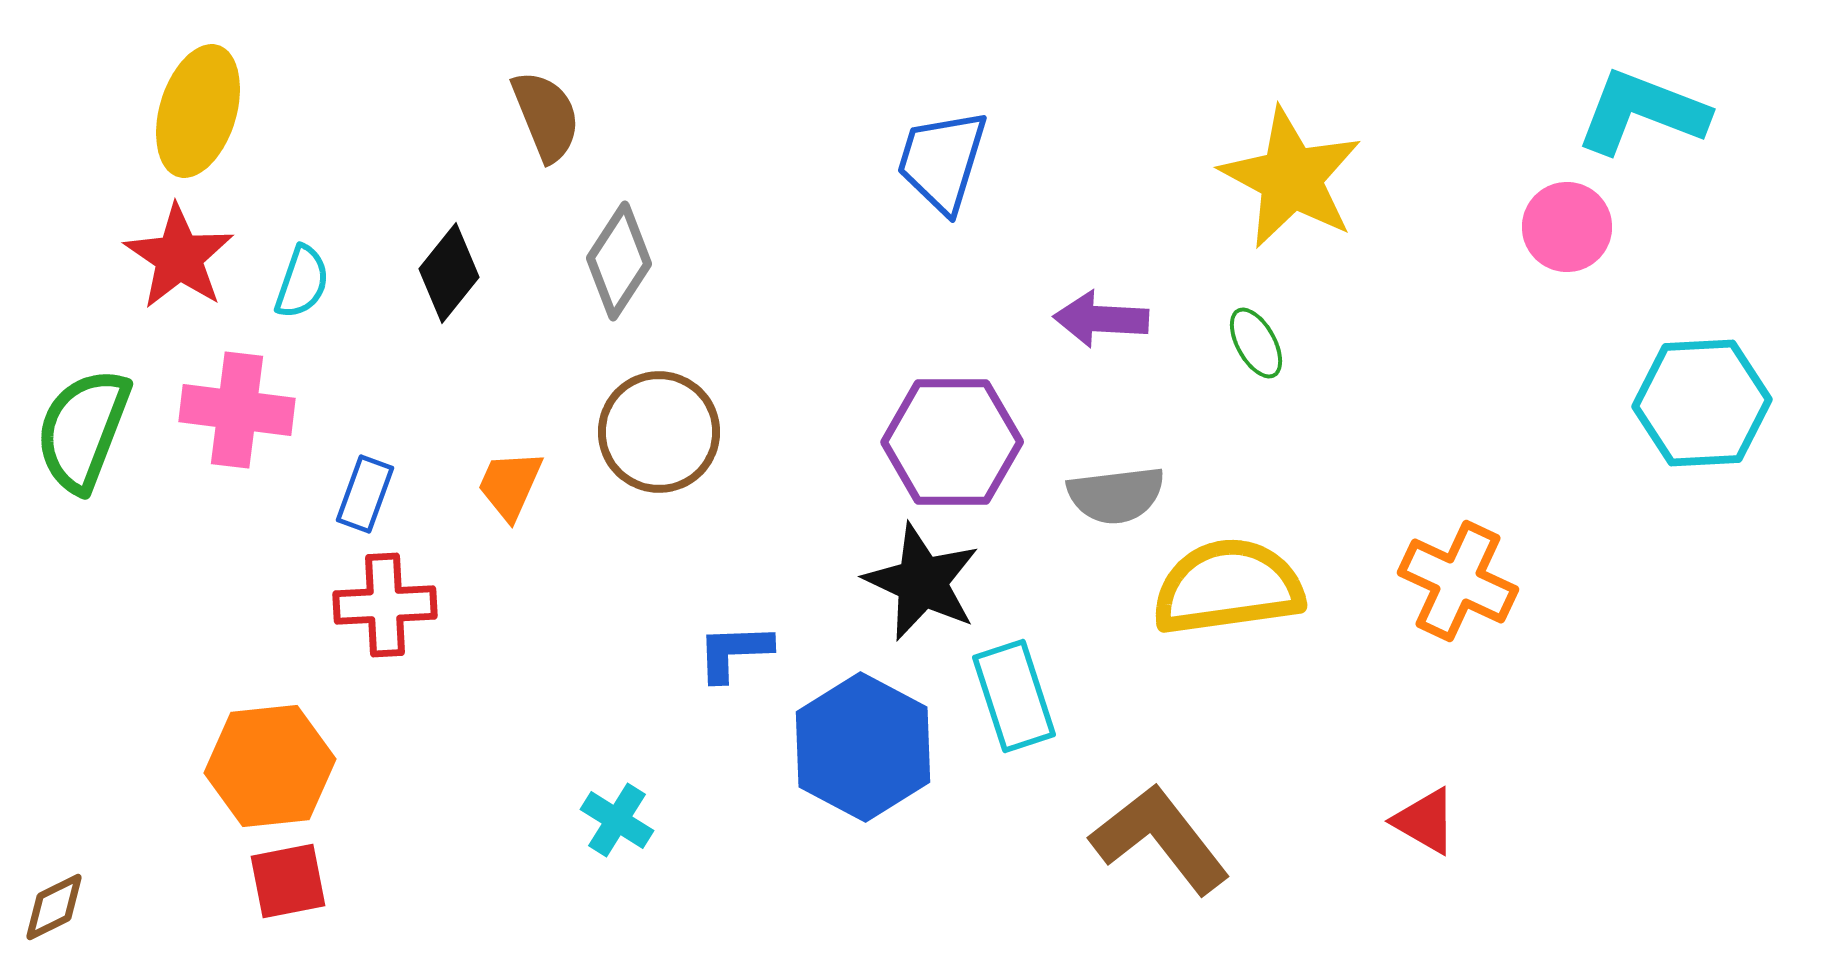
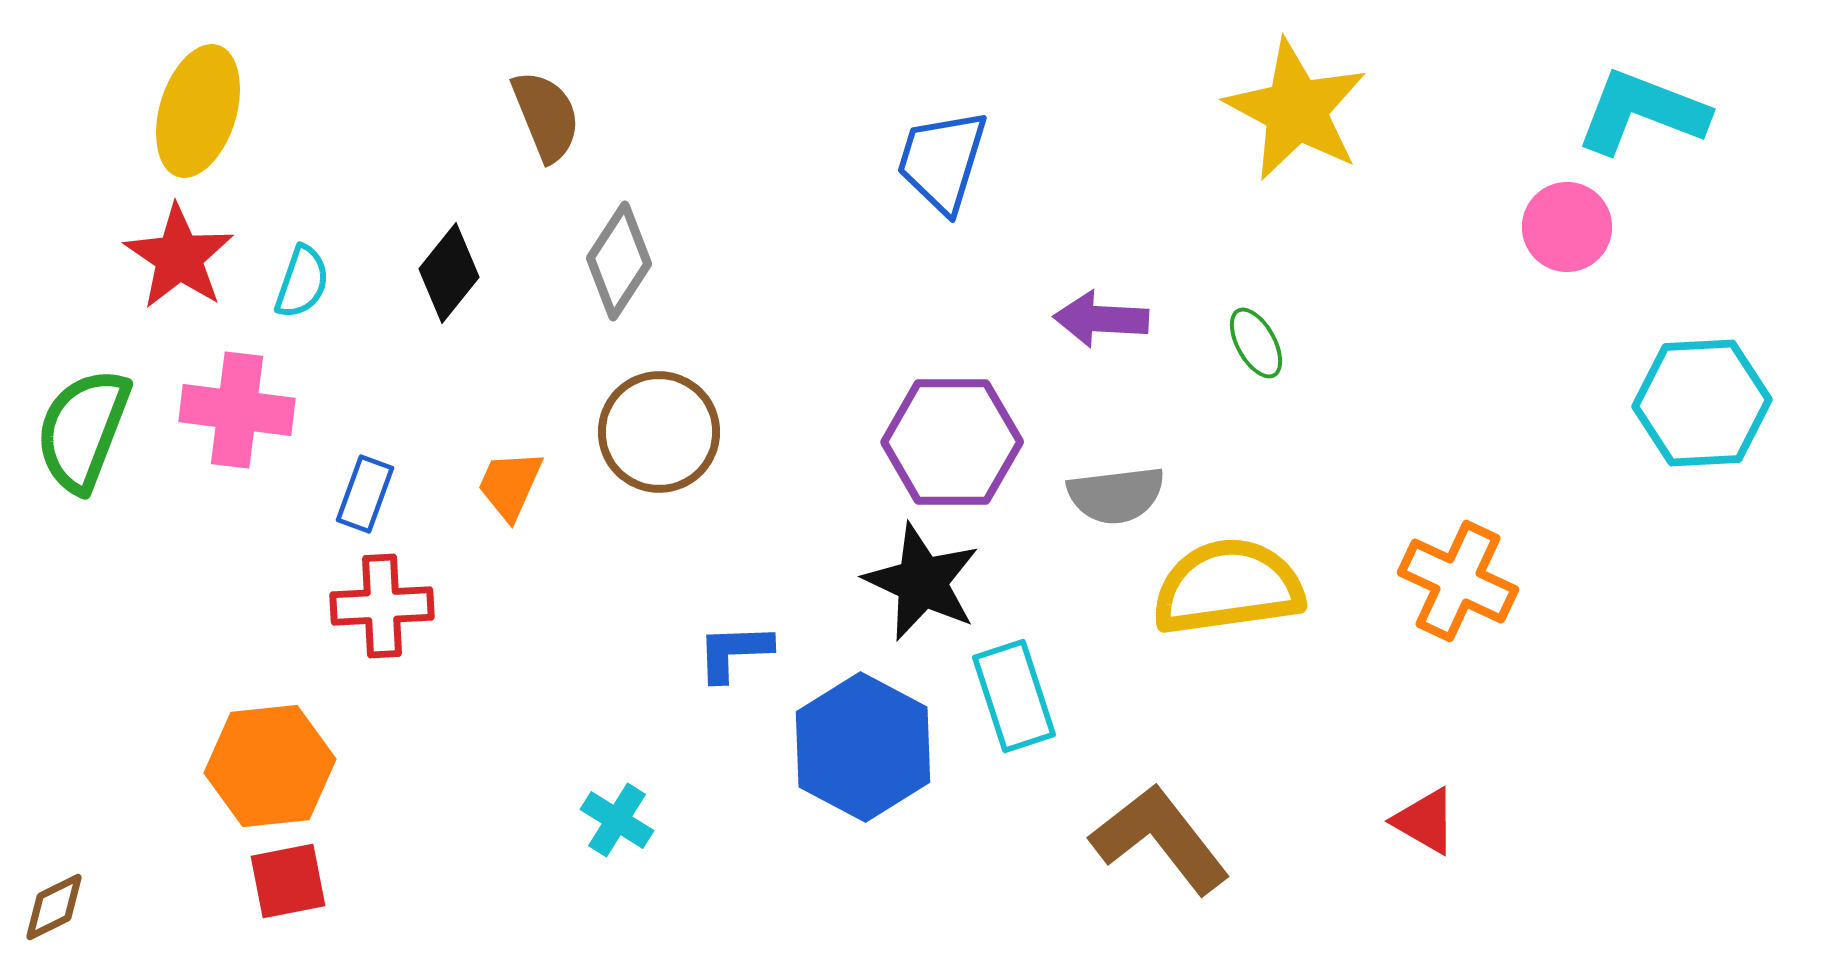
yellow star: moved 5 px right, 68 px up
red cross: moved 3 px left, 1 px down
